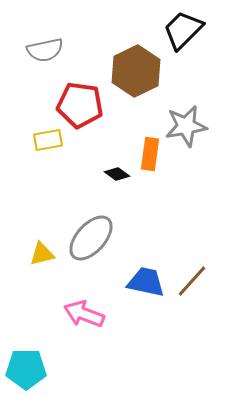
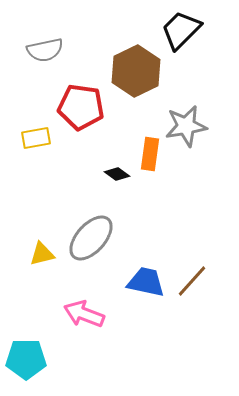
black trapezoid: moved 2 px left
red pentagon: moved 1 px right, 2 px down
yellow rectangle: moved 12 px left, 2 px up
cyan pentagon: moved 10 px up
